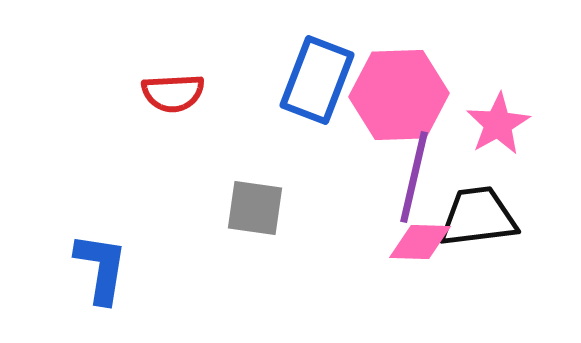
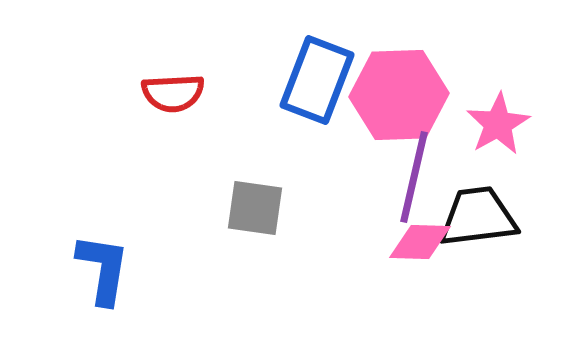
blue L-shape: moved 2 px right, 1 px down
